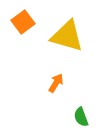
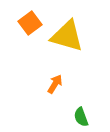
orange square: moved 7 px right, 1 px down
orange arrow: moved 1 px left, 1 px down
